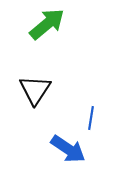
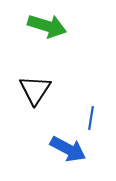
green arrow: moved 2 px down; rotated 57 degrees clockwise
blue arrow: rotated 6 degrees counterclockwise
